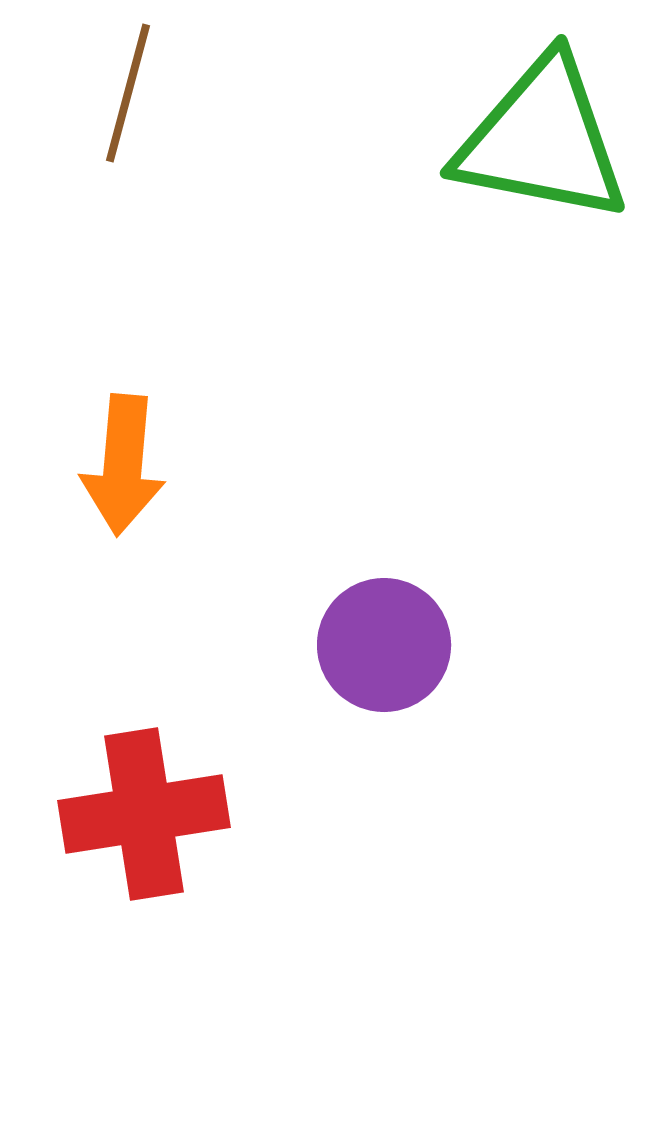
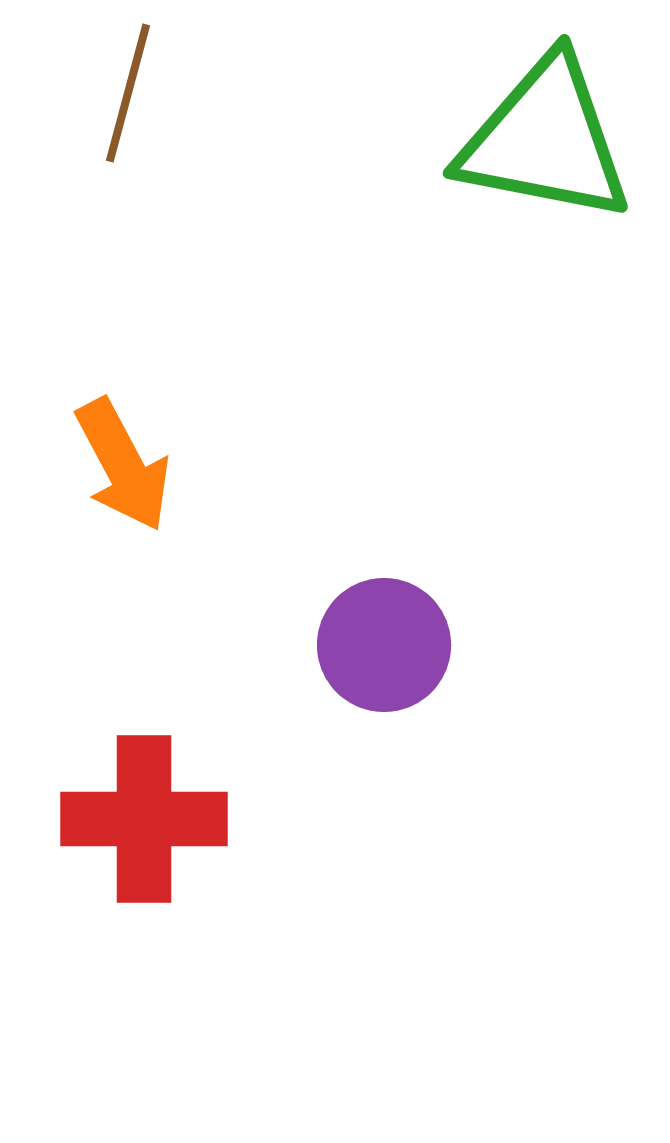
green triangle: moved 3 px right
orange arrow: rotated 33 degrees counterclockwise
red cross: moved 5 px down; rotated 9 degrees clockwise
